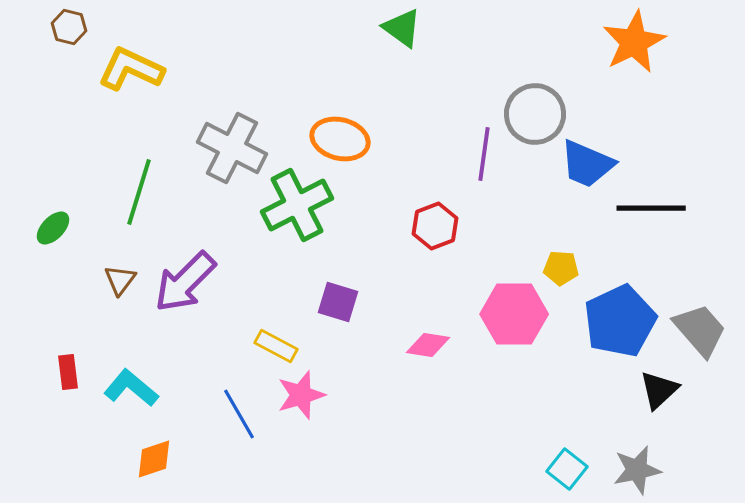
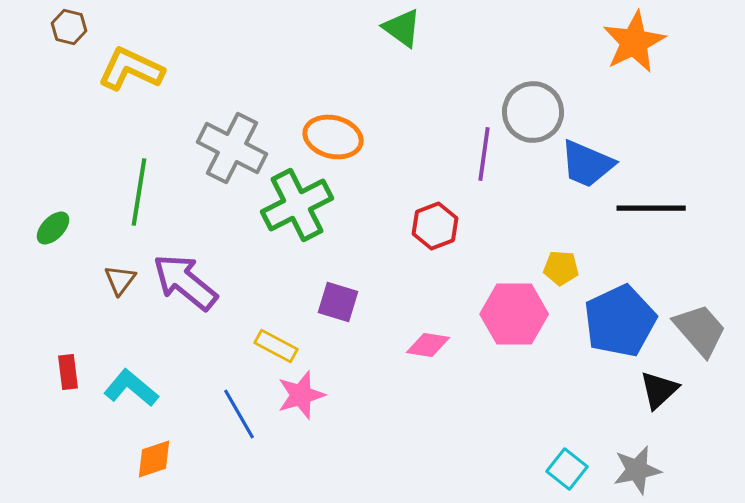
gray circle: moved 2 px left, 2 px up
orange ellipse: moved 7 px left, 2 px up
green line: rotated 8 degrees counterclockwise
purple arrow: rotated 84 degrees clockwise
